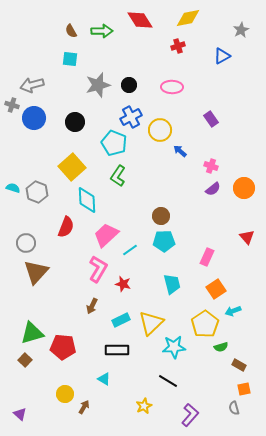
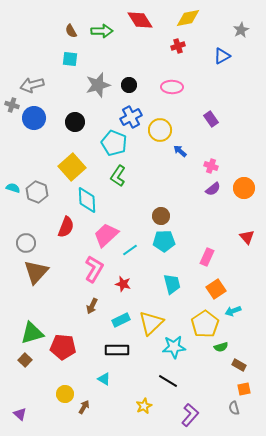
pink L-shape at (98, 269): moved 4 px left
